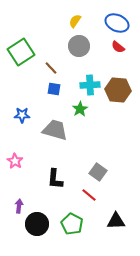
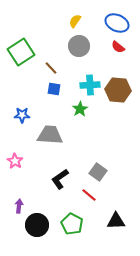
gray trapezoid: moved 5 px left, 5 px down; rotated 12 degrees counterclockwise
black L-shape: moved 5 px right; rotated 50 degrees clockwise
black circle: moved 1 px down
